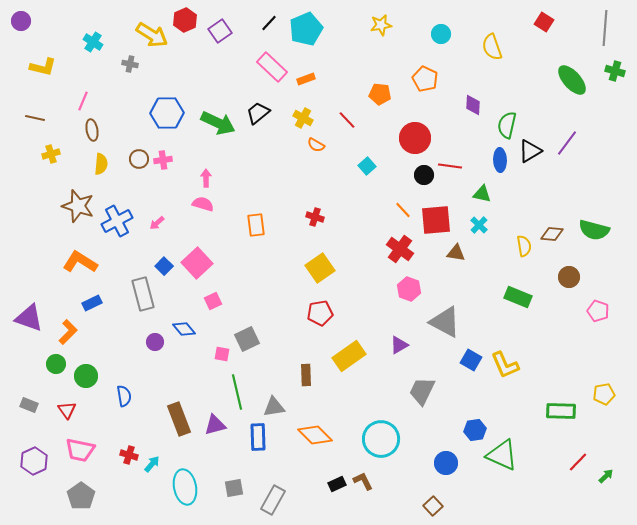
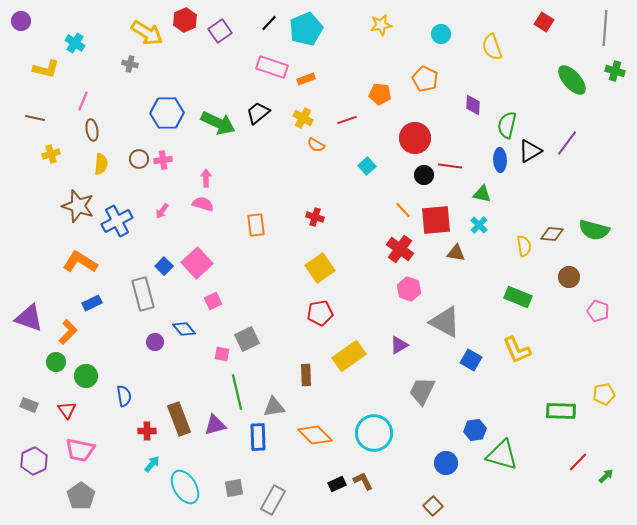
yellow arrow at (152, 35): moved 5 px left, 2 px up
cyan cross at (93, 42): moved 18 px left, 1 px down
yellow L-shape at (43, 67): moved 3 px right, 2 px down
pink rectangle at (272, 67): rotated 24 degrees counterclockwise
red line at (347, 120): rotated 66 degrees counterclockwise
pink arrow at (157, 223): moved 5 px right, 12 px up; rotated 14 degrees counterclockwise
green circle at (56, 364): moved 2 px up
yellow L-shape at (505, 365): moved 12 px right, 15 px up
cyan circle at (381, 439): moved 7 px left, 6 px up
red cross at (129, 455): moved 18 px right, 24 px up; rotated 18 degrees counterclockwise
green triangle at (502, 455): rotated 8 degrees counterclockwise
cyan ellipse at (185, 487): rotated 20 degrees counterclockwise
